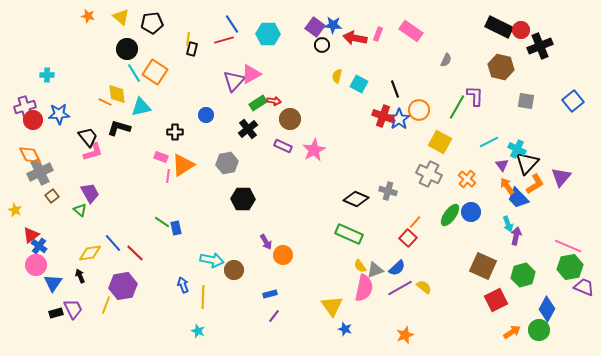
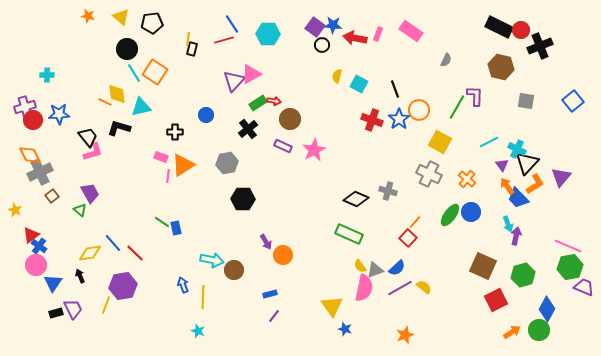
red cross at (383, 116): moved 11 px left, 4 px down
